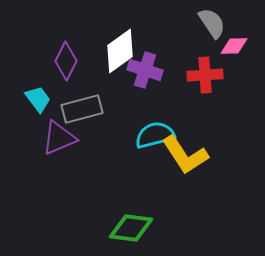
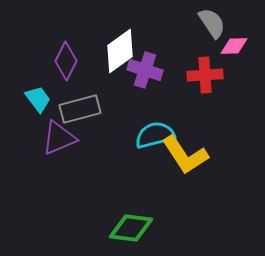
gray rectangle: moved 2 px left
